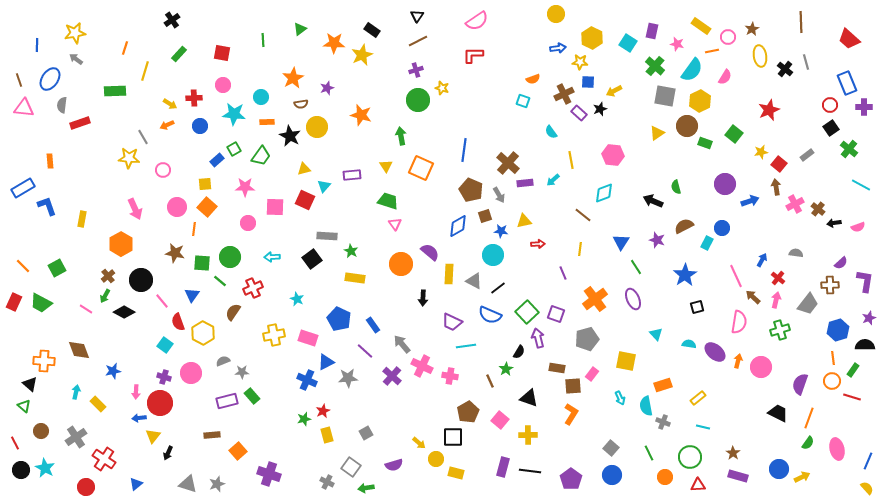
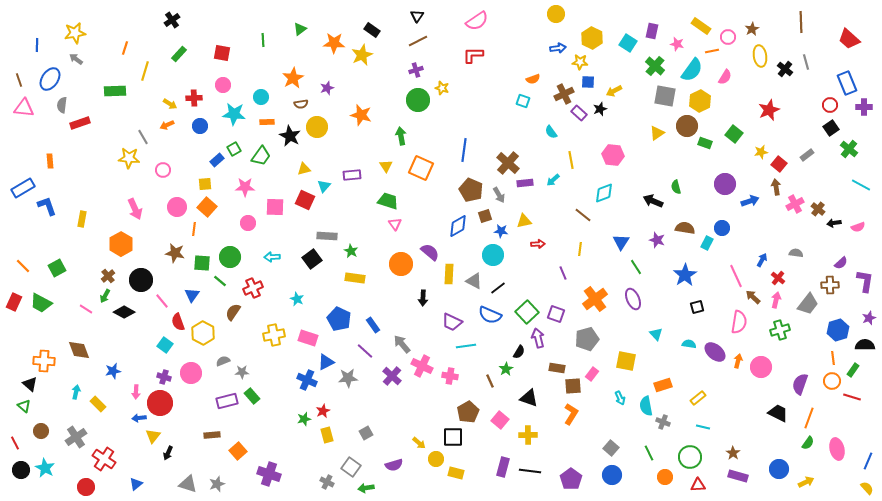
brown semicircle at (684, 226): moved 1 px right, 2 px down; rotated 36 degrees clockwise
yellow arrow at (802, 477): moved 4 px right, 5 px down
